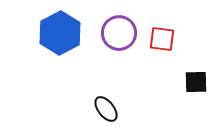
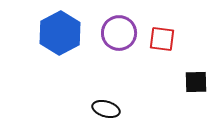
black ellipse: rotated 36 degrees counterclockwise
